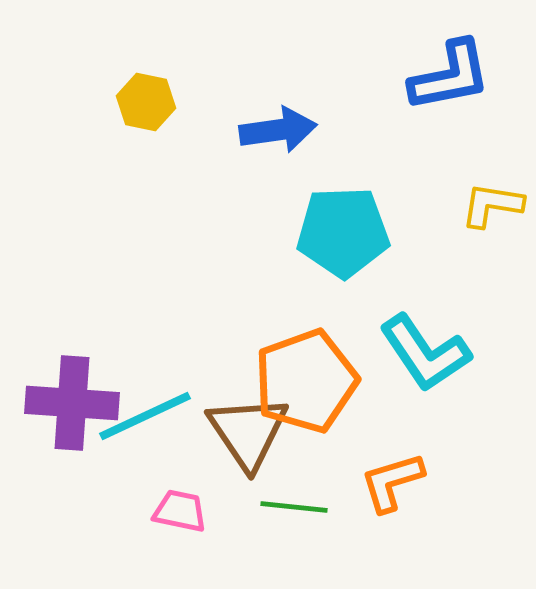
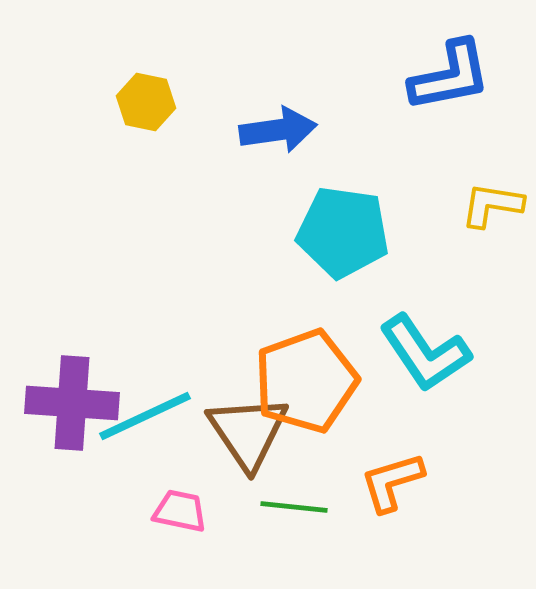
cyan pentagon: rotated 10 degrees clockwise
